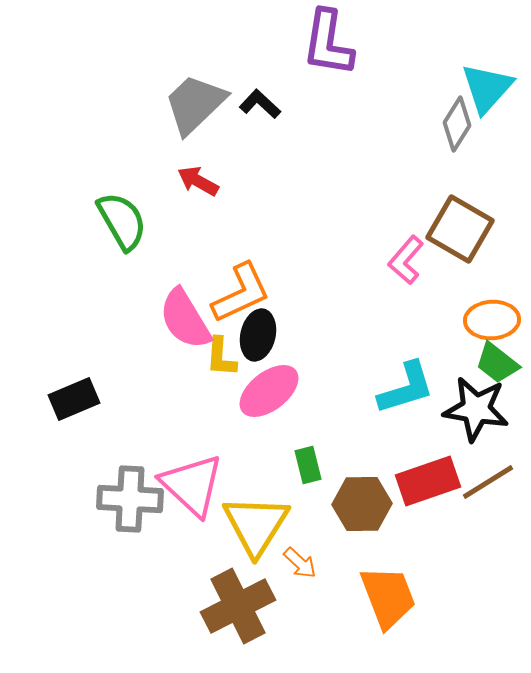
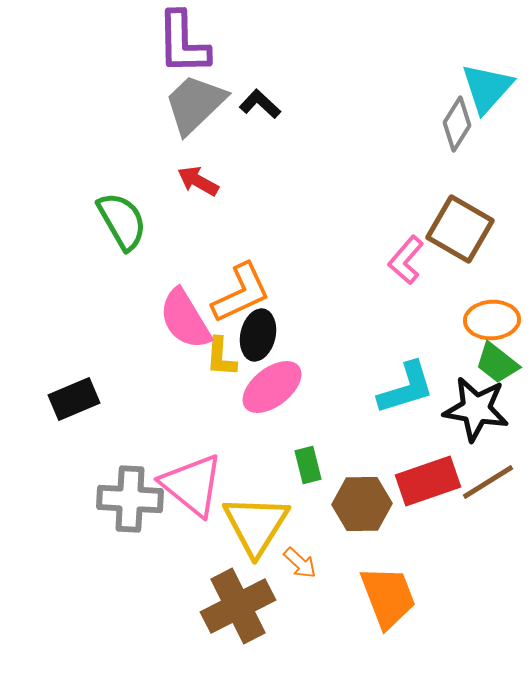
purple L-shape: moved 145 px left; rotated 10 degrees counterclockwise
pink ellipse: moved 3 px right, 4 px up
pink triangle: rotated 4 degrees counterclockwise
